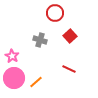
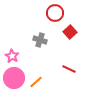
red square: moved 4 px up
